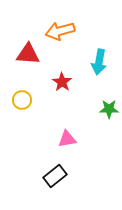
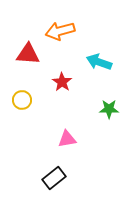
cyan arrow: rotated 100 degrees clockwise
black rectangle: moved 1 px left, 2 px down
